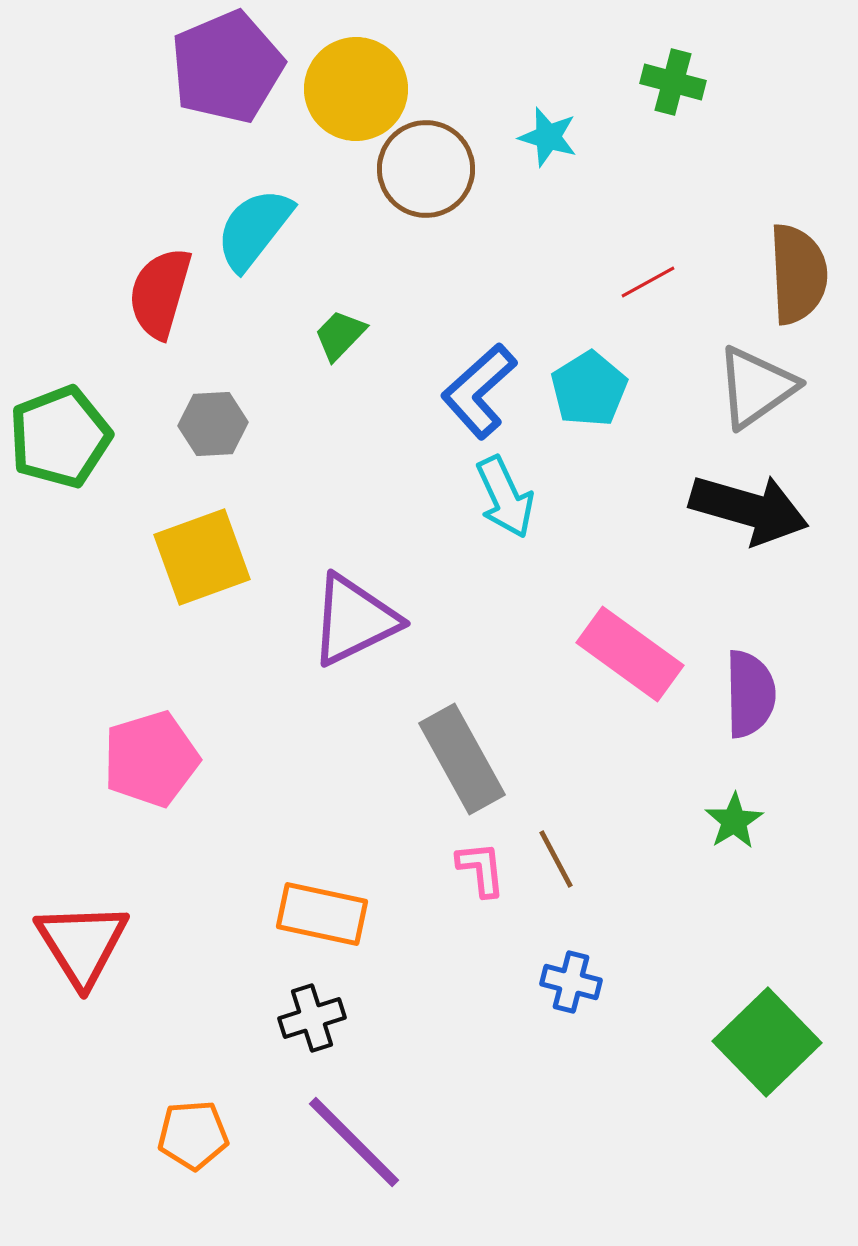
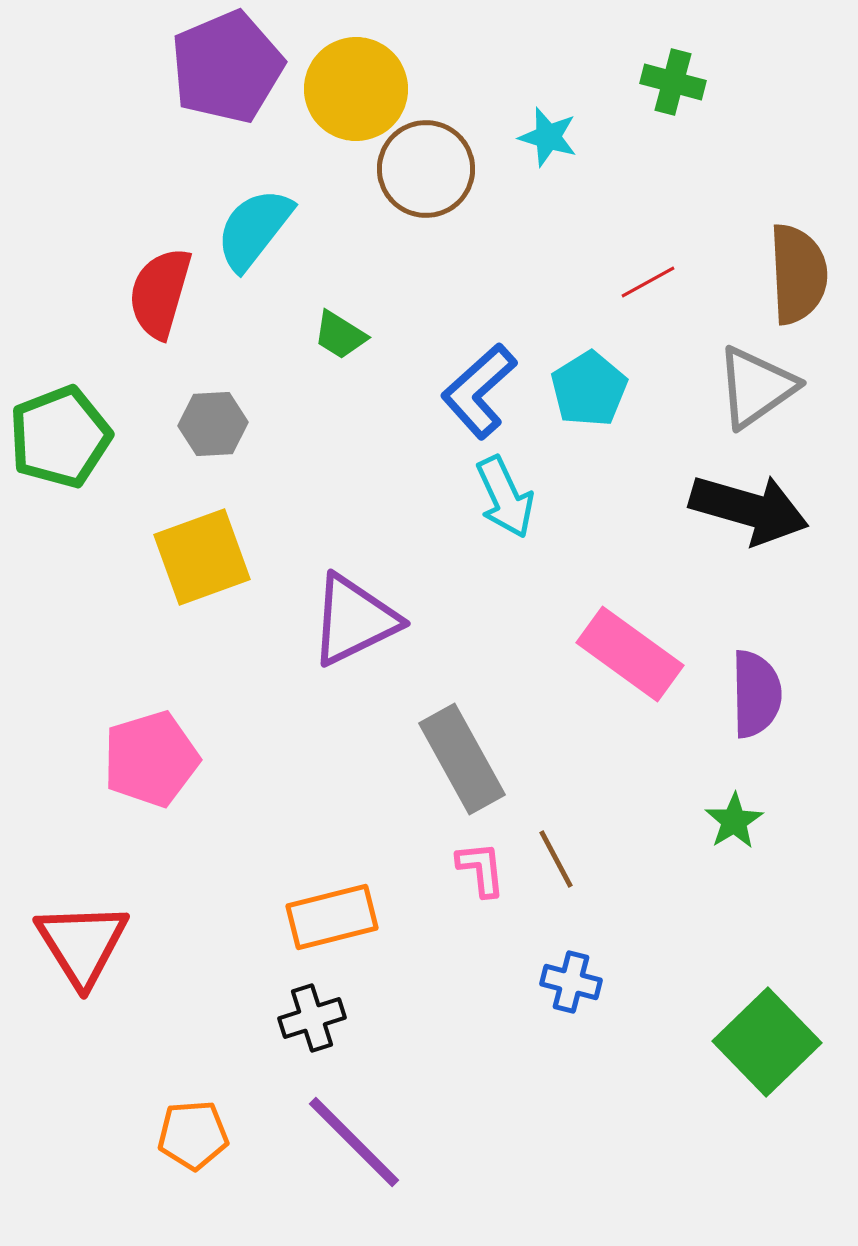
green trapezoid: rotated 102 degrees counterclockwise
purple semicircle: moved 6 px right
orange rectangle: moved 10 px right, 3 px down; rotated 26 degrees counterclockwise
